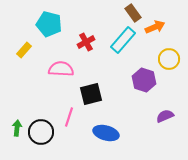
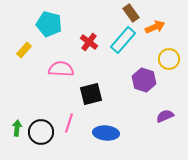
brown rectangle: moved 2 px left
red cross: moved 3 px right; rotated 24 degrees counterclockwise
pink line: moved 6 px down
blue ellipse: rotated 10 degrees counterclockwise
